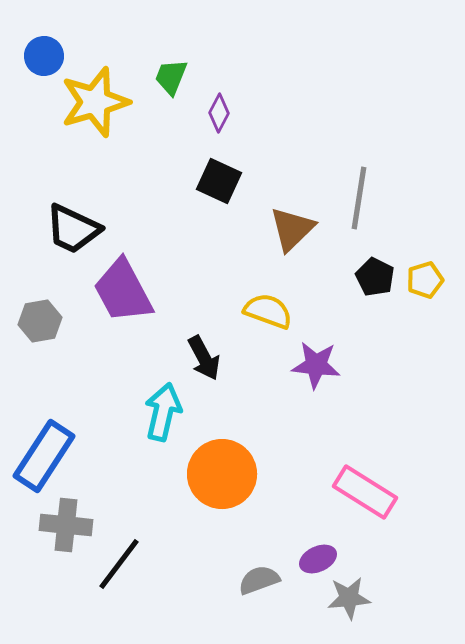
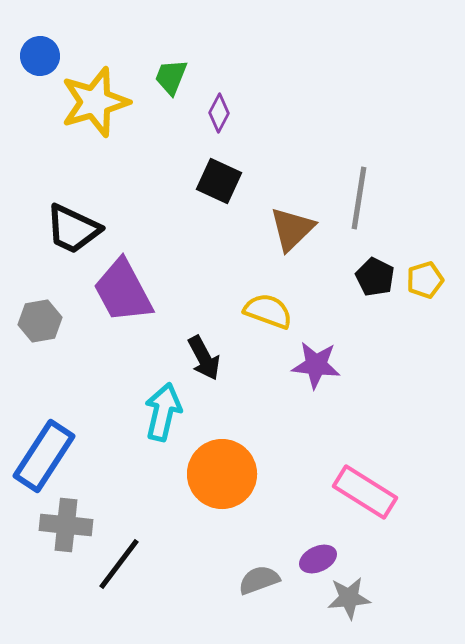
blue circle: moved 4 px left
